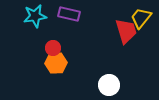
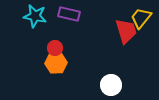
cyan star: rotated 20 degrees clockwise
red circle: moved 2 px right
white circle: moved 2 px right
